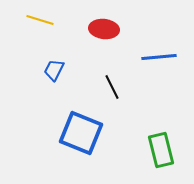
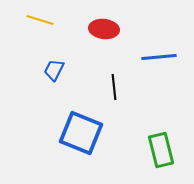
black line: moved 2 px right; rotated 20 degrees clockwise
